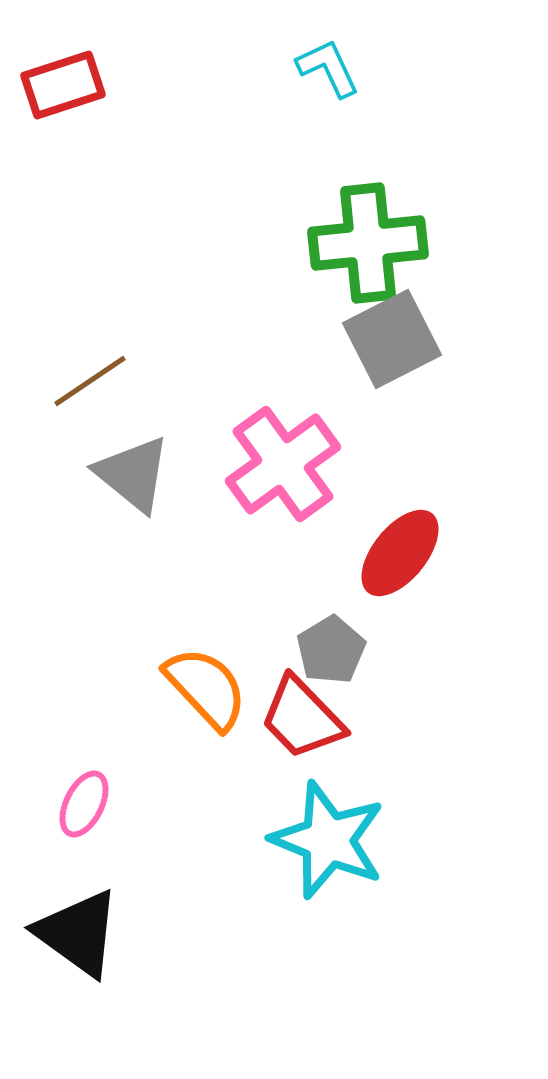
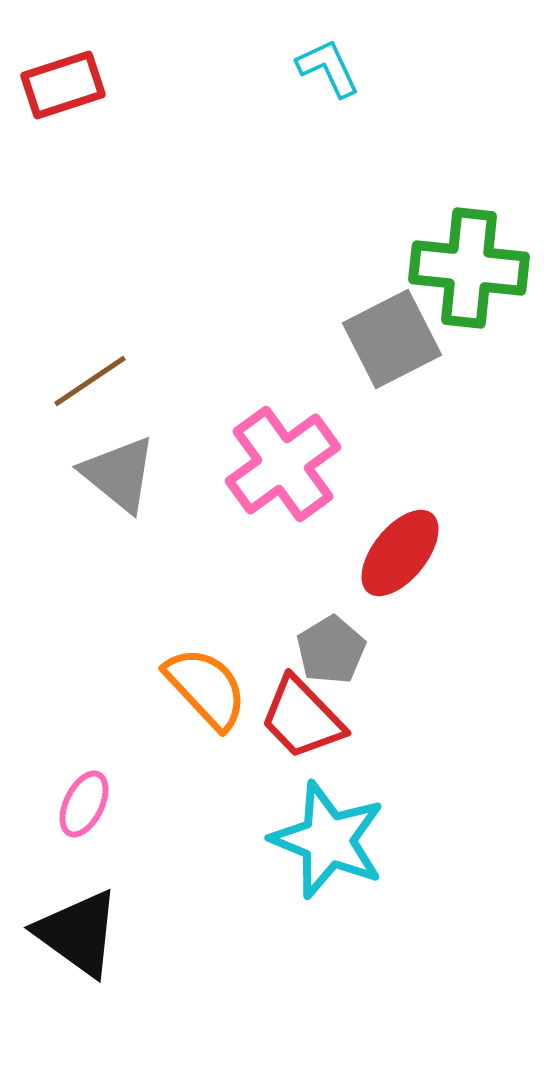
green cross: moved 101 px right, 25 px down; rotated 12 degrees clockwise
gray triangle: moved 14 px left
